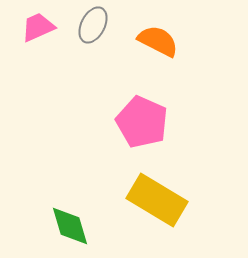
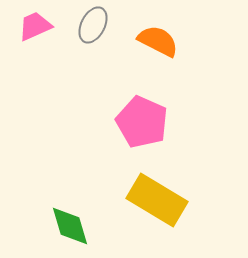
pink trapezoid: moved 3 px left, 1 px up
